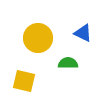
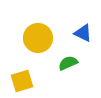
green semicircle: rotated 24 degrees counterclockwise
yellow square: moved 2 px left; rotated 30 degrees counterclockwise
